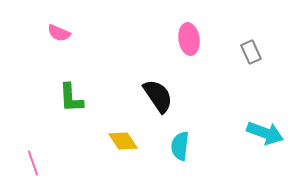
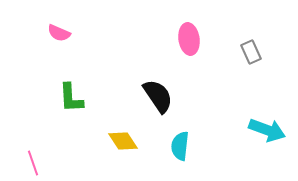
cyan arrow: moved 2 px right, 3 px up
